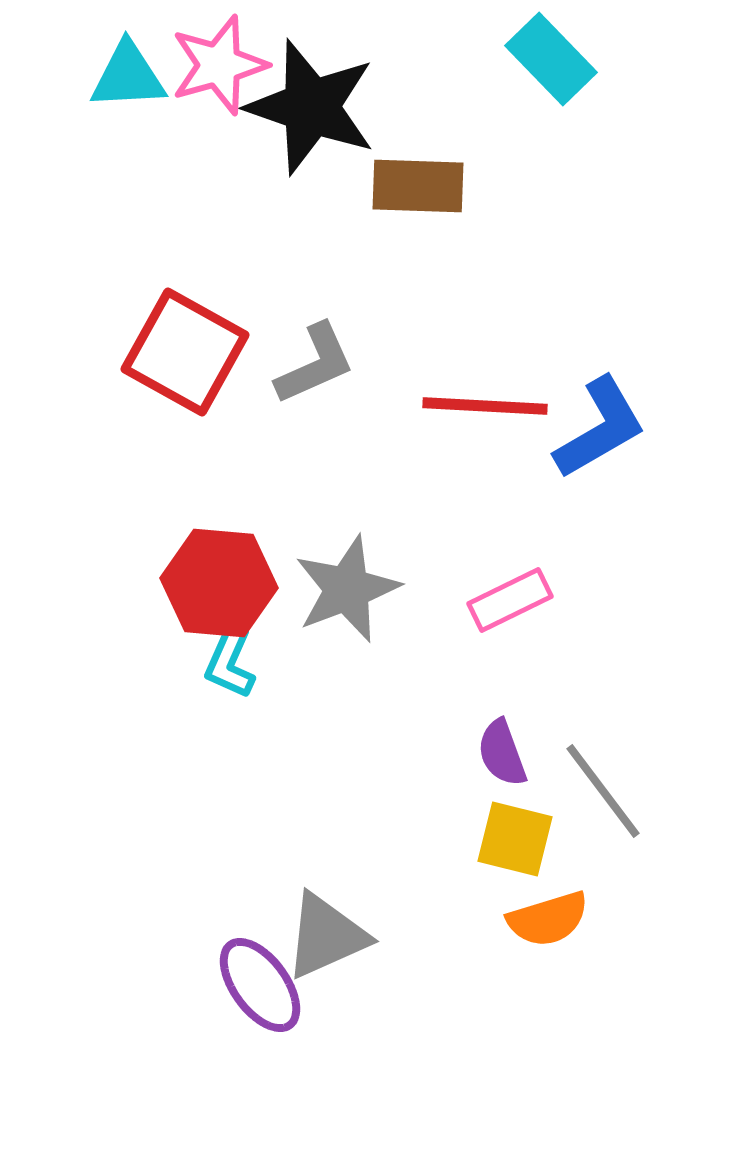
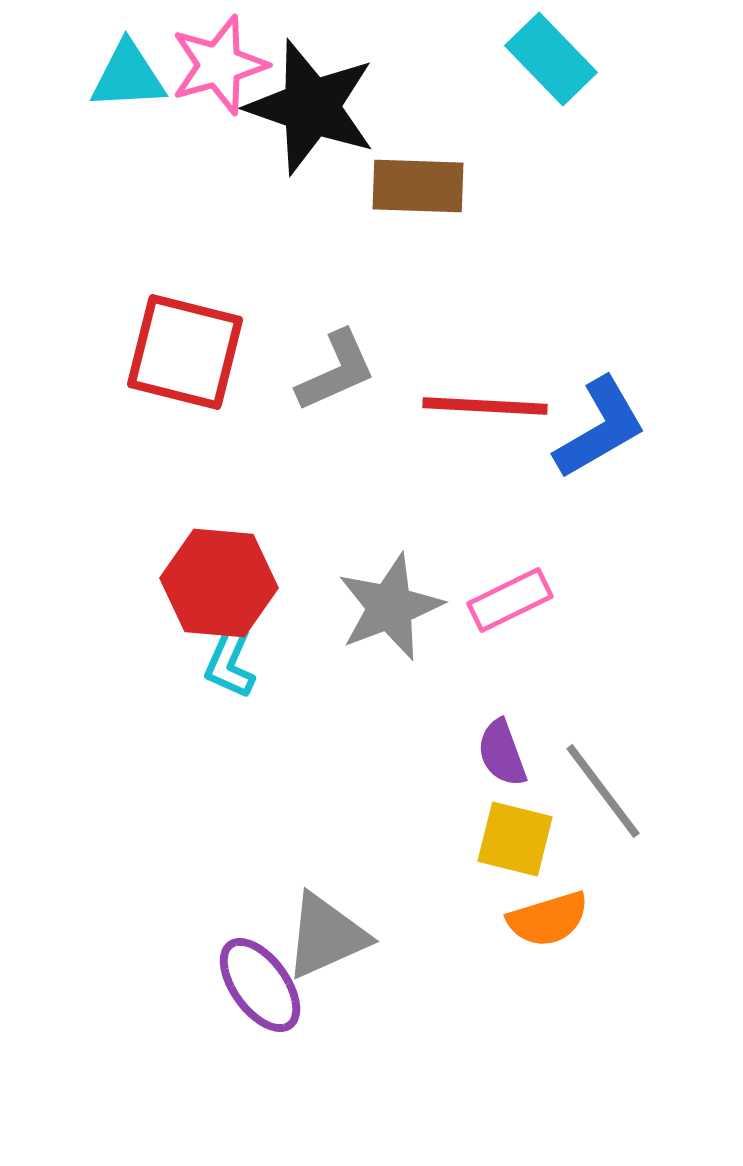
red square: rotated 15 degrees counterclockwise
gray L-shape: moved 21 px right, 7 px down
gray star: moved 43 px right, 18 px down
